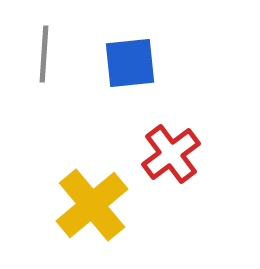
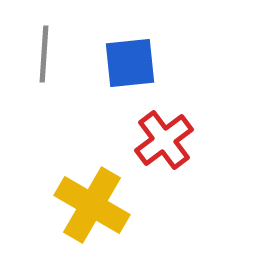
red cross: moved 7 px left, 14 px up
yellow cross: rotated 20 degrees counterclockwise
